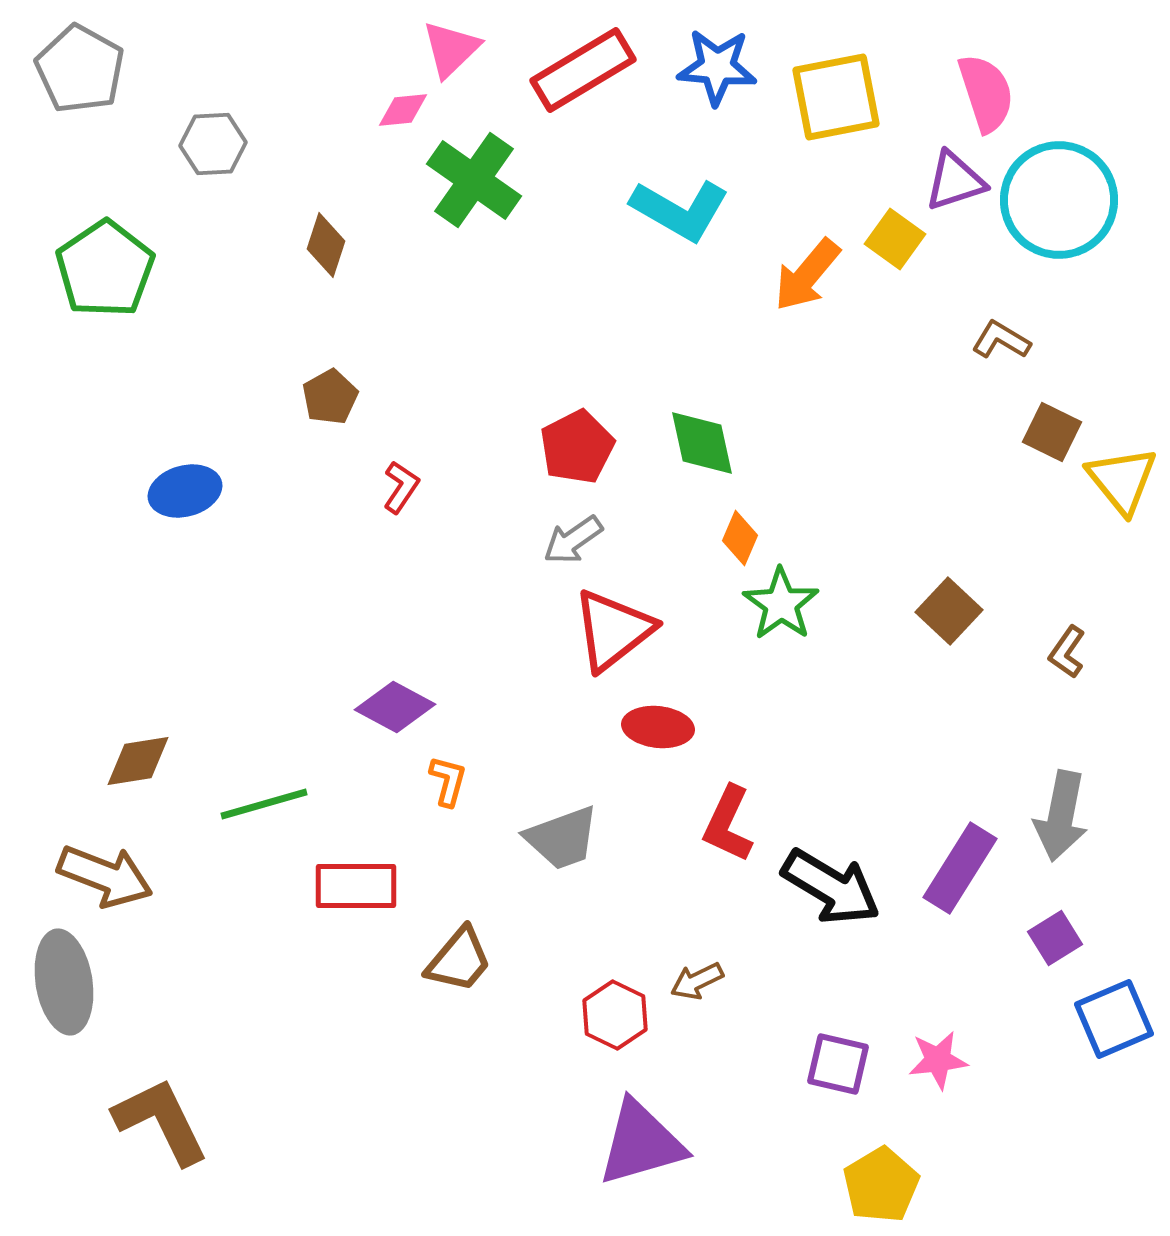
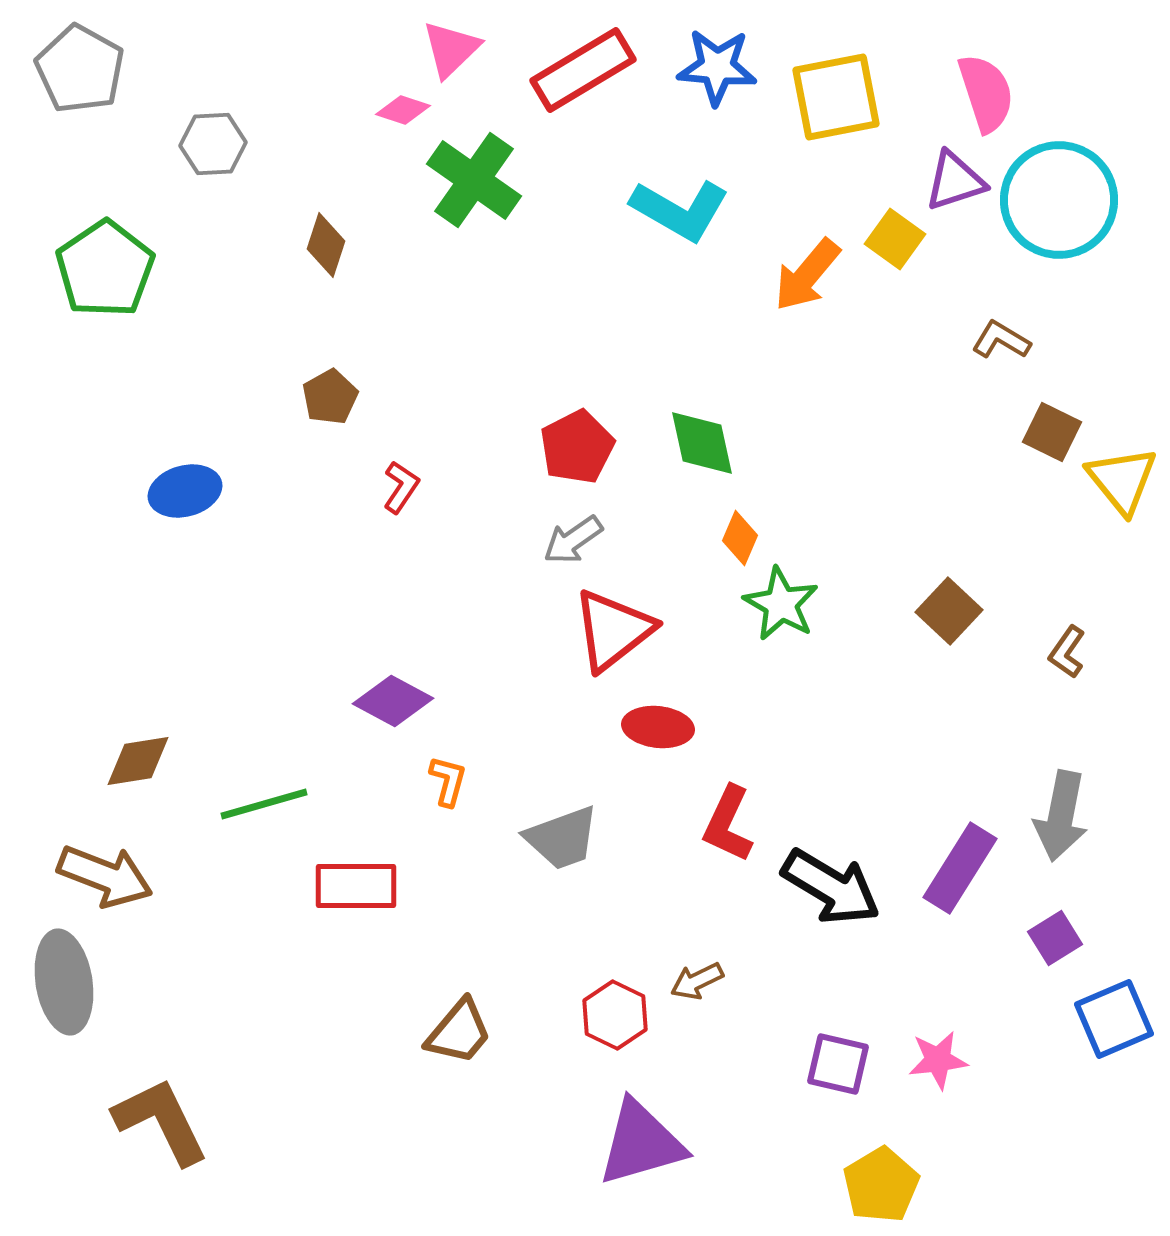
pink diamond at (403, 110): rotated 24 degrees clockwise
green star at (781, 604): rotated 6 degrees counterclockwise
purple diamond at (395, 707): moved 2 px left, 6 px up
brown trapezoid at (459, 960): moved 72 px down
